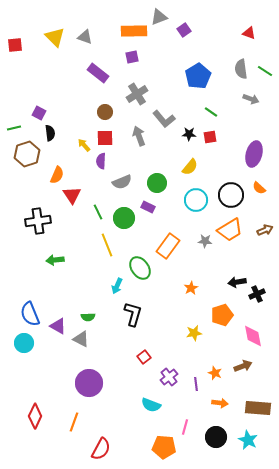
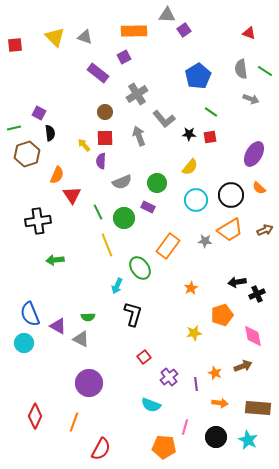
gray triangle at (159, 17): moved 8 px right, 2 px up; rotated 24 degrees clockwise
purple square at (132, 57): moved 8 px left; rotated 16 degrees counterclockwise
purple ellipse at (254, 154): rotated 15 degrees clockwise
